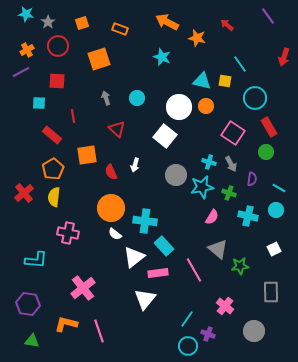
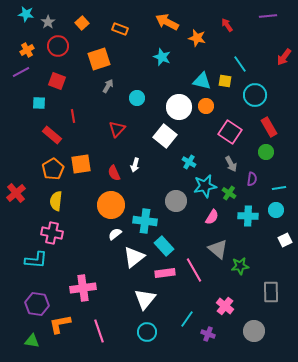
purple line at (268, 16): rotated 60 degrees counterclockwise
orange square at (82, 23): rotated 24 degrees counterclockwise
red arrow at (227, 25): rotated 16 degrees clockwise
red arrow at (284, 57): rotated 18 degrees clockwise
red square at (57, 81): rotated 18 degrees clockwise
gray arrow at (106, 98): moved 2 px right, 12 px up; rotated 48 degrees clockwise
cyan circle at (255, 98): moved 3 px up
red triangle at (117, 129): rotated 30 degrees clockwise
pink square at (233, 133): moved 3 px left, 1 px up
orange square at (87, 155): moved 6 px left, 9 px down
cyan cross at (209, 162): moved 20 px left; rotated 16 degrees clockwise
red semicircle at (111, 172): moved 3 px right, 1 px down
gray circle at (176, 175): moved 26 px down
cyan star at (202, 187): moved 3 px right, 1 px up
cyan line at (279, 188): rotated 40 degrees counterclockwise
red cross at (24, 193): moved 8 px left
green cross at (229, 193): rotated 16 degrees clockwise
yellow semicircle at (54, 197): moved 2 px right, 4 px down
orange circle at (111, 208): moved 3 px up
cyan cross at (248, 216): rotated 12 degrees counterclockwise
pink cross at (68, 233): moved 16 px left
white semicircle at (115, 234): rotated 104 degrees clockwise
white square at (274, 249): moved 11 px right, 9 px up
pink rectangle at (158, 273): moved 7 px right
pink cross at (83, 288): rotated 30 degrees clockwise
purple hexagon at (28, 304): moved 9 px right
orange L-shape at (66, 324): moved 6 px left; rotated 25 degrees counterclockwise
cyan circle at (188, 346): moved 41 px left, 14 px up
